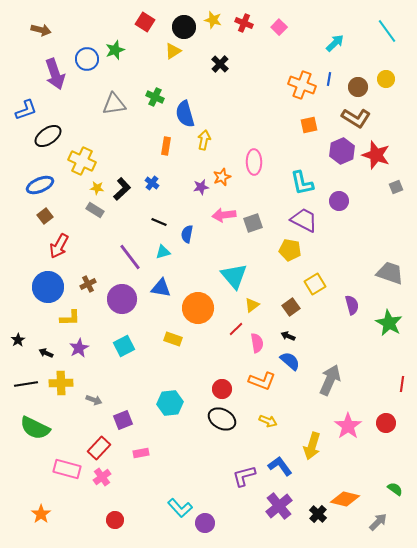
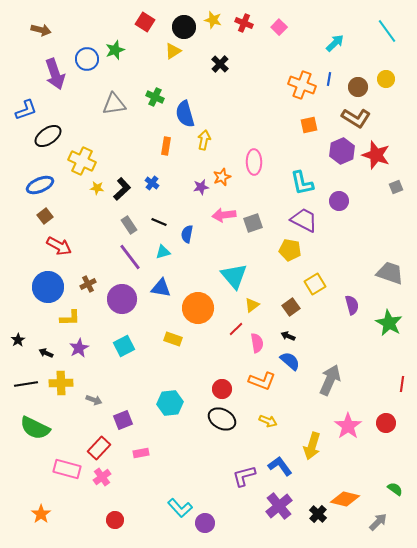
gray rectangle at (95, 210): moved 34 px right, 15 px down; rotated 24 degrees clockwise
red arrow at (59, 246): rotated 90 degrees counterclockwise
